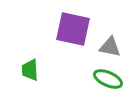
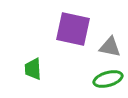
green trapezoid: moved 3 px right, 1 px up
green ellipse: rotated 40 degrees counterclockwise
